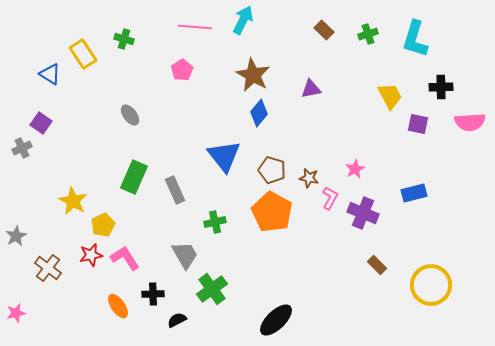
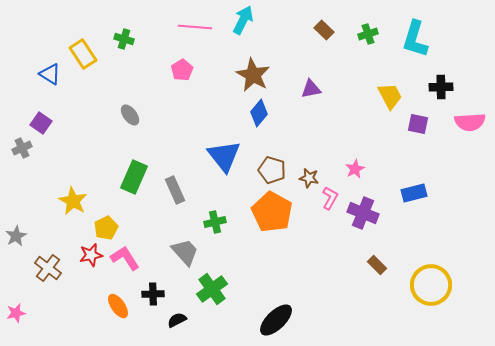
yellow pentagon at (103, 225): moved 3 px right, 3 px down
gray trapezoid at (185, 255): moved 3 px up; rotated 12 degrees counterclockwise
